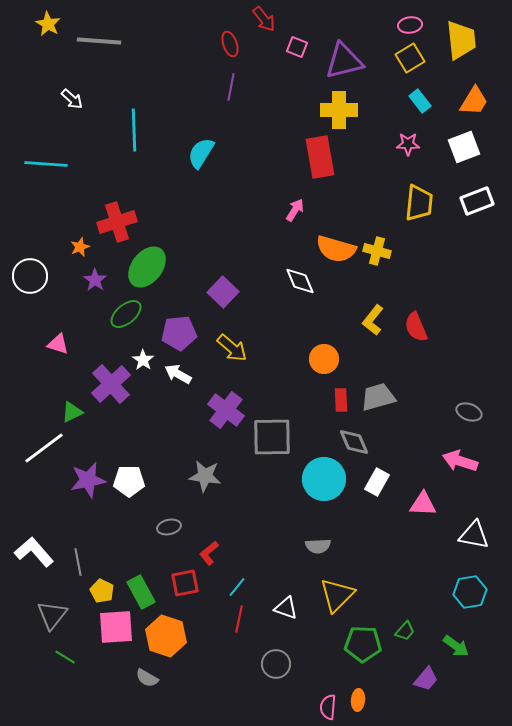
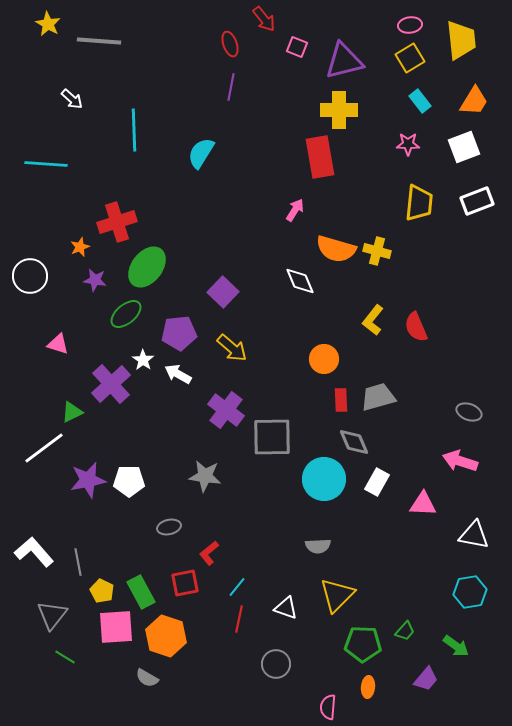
purple star at (95, 280): rotated 25 degrees counterclockwise
orange ellipse at (358, 700): moved 10 px right, 13 px up
